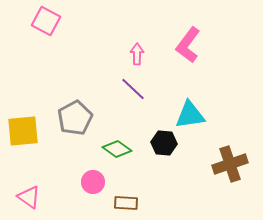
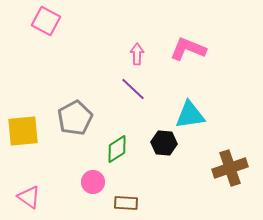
pink L-shape: moved 4 px down; rotated 75 degrees clockwise
green diamond: rotated 68 degrees counterclockwise
brown cross: moved 4 px down
